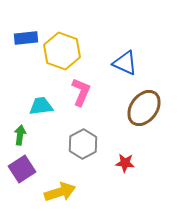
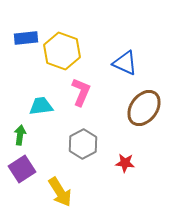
yellow arrow: rotated 76 degrees clockwise
